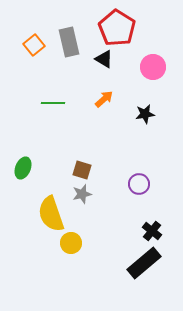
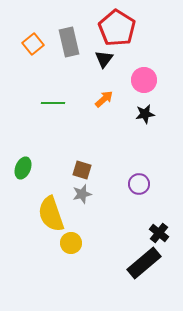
orange square: moved 1 px left, 1 px up
black triangle: rotated 36 degrees clockwise
pink circle: moved 9 px left, 13 px down
black cross: moved 7 px right, 2 px down
